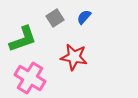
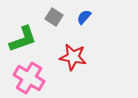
gray square: moved 1 px left, 1 px up; rotated 24 degrees counterclockwise
red star: moved 1 px left
pink cross: moved 1 px left
